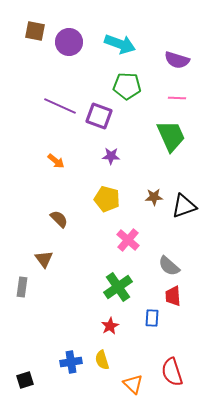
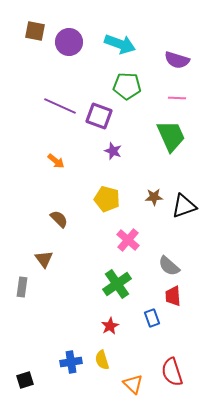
purple star: moved 2 px right, 5 px up; rotated 18 degrees clockwise
green cross: moved 1 px left, 3 px up
blue rectangle: rotated 24 degrees counterclockwise
